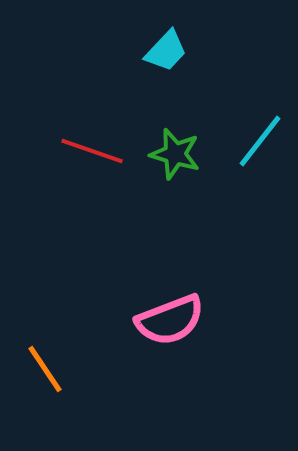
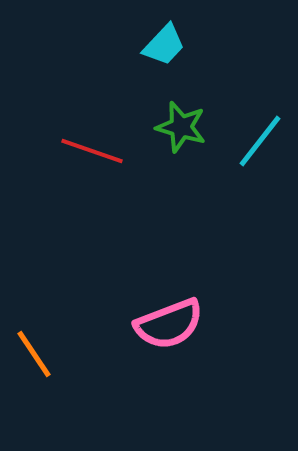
cyan trapezoid: moved 2 px left, 6 px up
green star: moved 6 px right, 27 px up
pink semicircle: moved 1 px left, 4 px down
orange line: moved 11 px left, 15 px up
